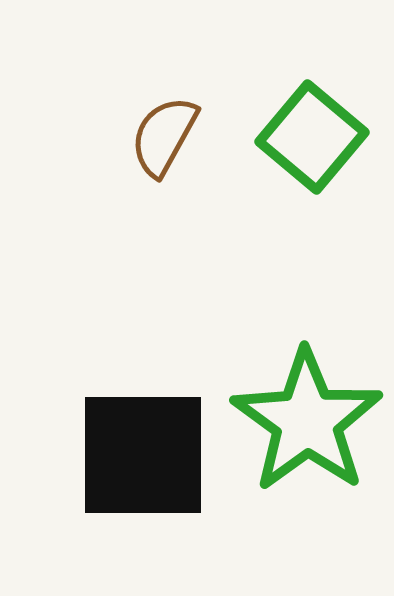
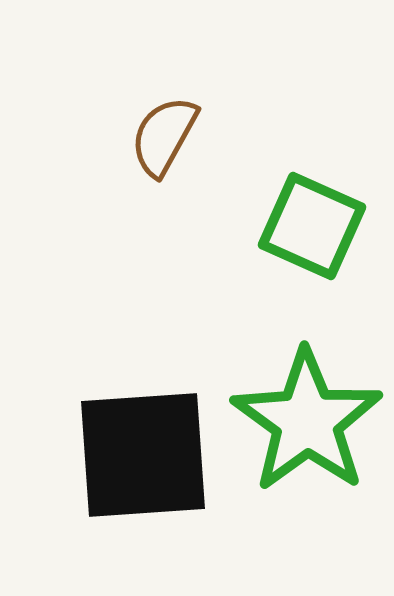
green square: moved 89 px down; rotated 16 degrees counterclockwise
black square: rotated 4 degrees counterclockwise
